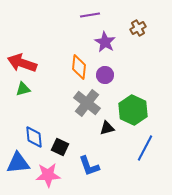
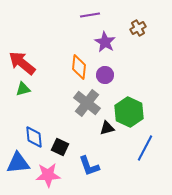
red arrow: rotated 20 degrees clockwise
green hexagon: moved 4 px left, 2 px down
